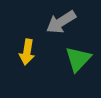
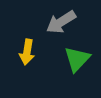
green triangle: moved 1 px left
